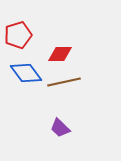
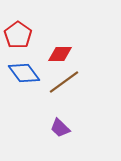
red pentagon: rotated 20 degrees counterclockwise
blue diamond: moved 2 px left
brown line: rotated 24 degrees counterclockwise
